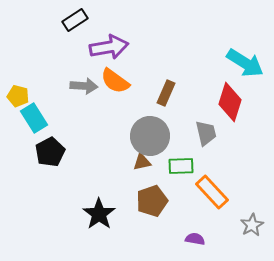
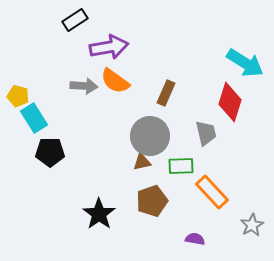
black pentagon: rotated 28 degrees clockwise
